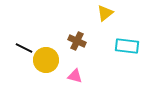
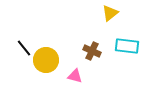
yellow triangle: moved 5 px right
brown cross: moved 15 px right, 10 px down
black line: rotated 24 degrees clockwise
